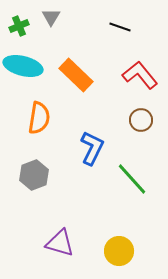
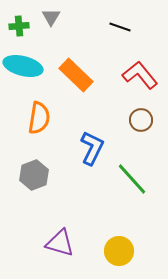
green cross: rotated 18 degrees clockwise
